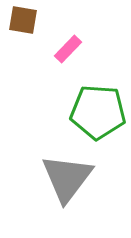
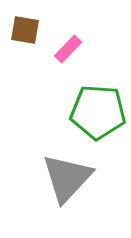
brown square: moved 2 px right, 10 px down
gray triangle: rotated 6 degrees clockwise
